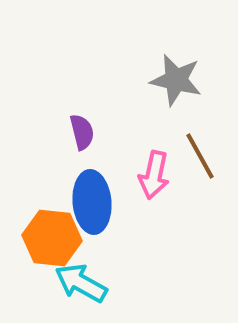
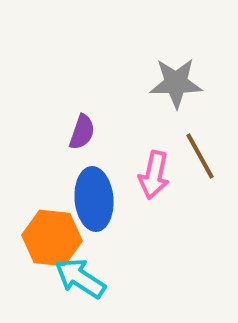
gray star: moved 3 px down; rotated 14 degrees counterclockwise
purple semicircle: rotated 33 degrees clockwise
blue ellipse: moved 2 px right, 3 px up
cyan arrow: moved 1 px left, 5 px up; rotated 4 degrees clockwise
